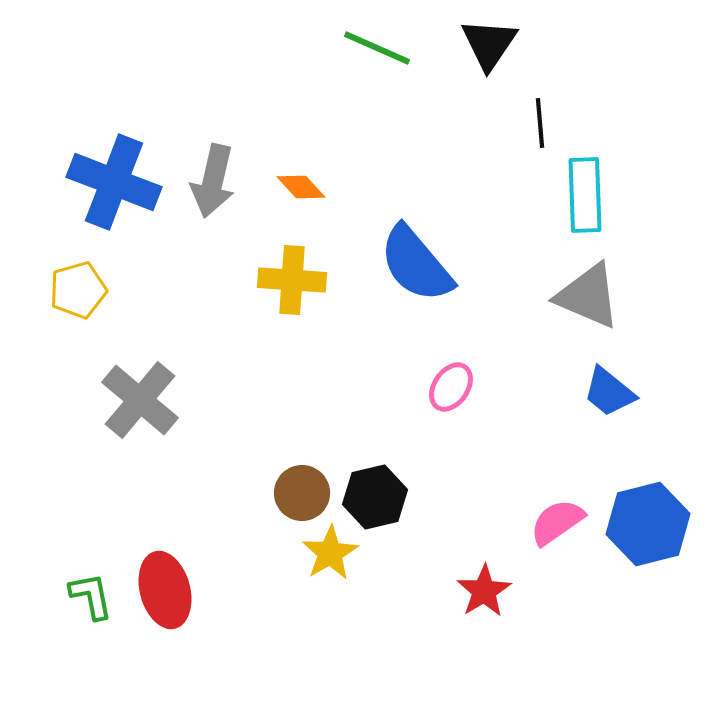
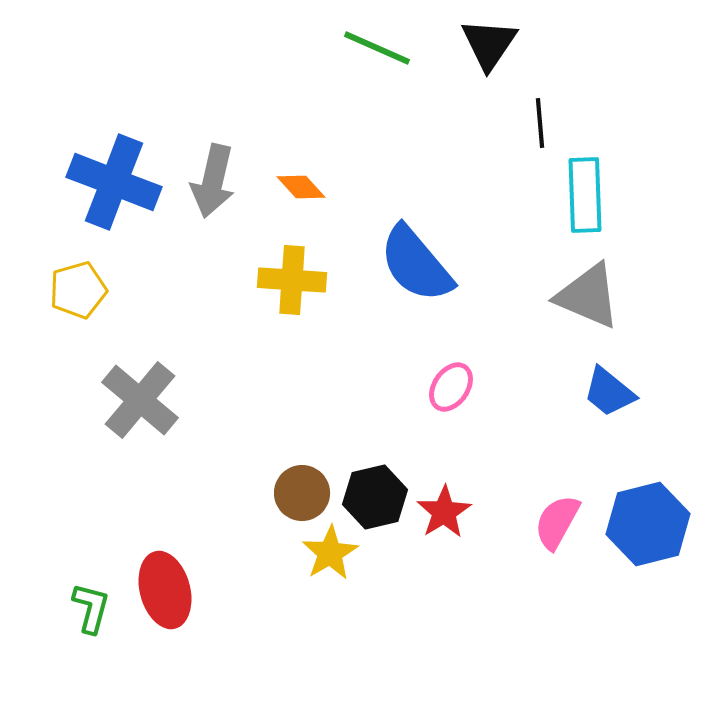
pink semicircle: rotated 26 degrees counterclockwise
red star: moved 40 px left, 79 px up
green L-shape: moved 12 px down; rotated 26 degrees clockwise
